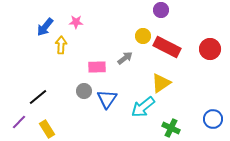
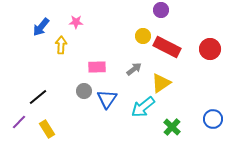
blue arrow: moved 4 px left
gray arrow: moved 9 px right, 11 px down
green cross: moved 1 px right, 1 px up; rotated 18 degrees clockwise
